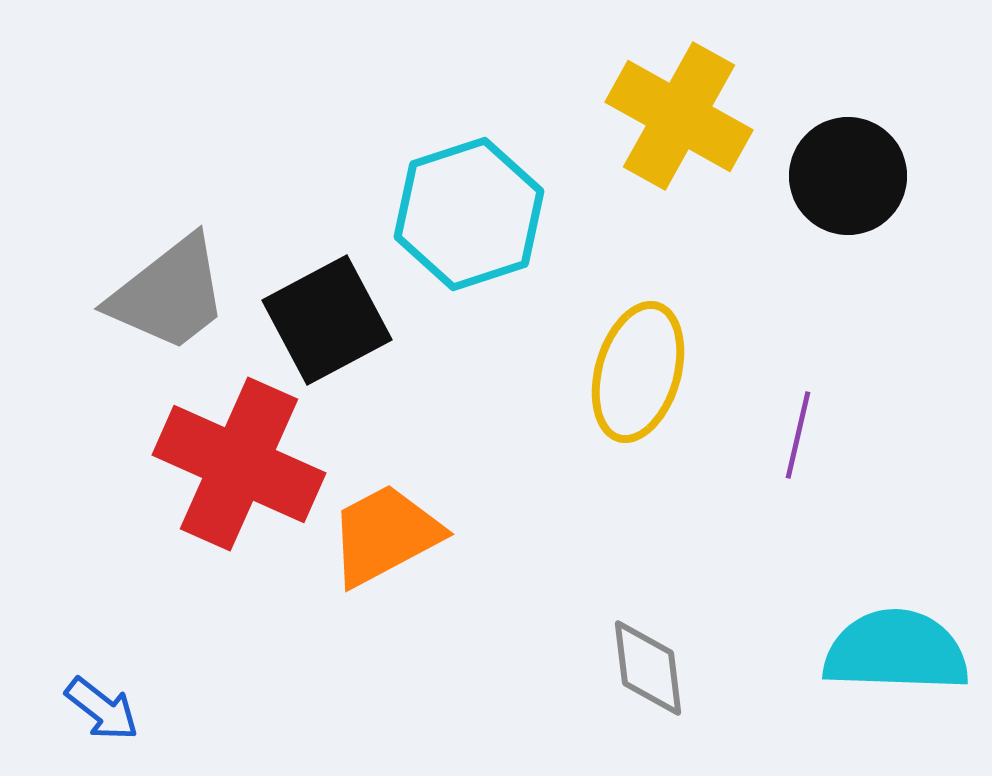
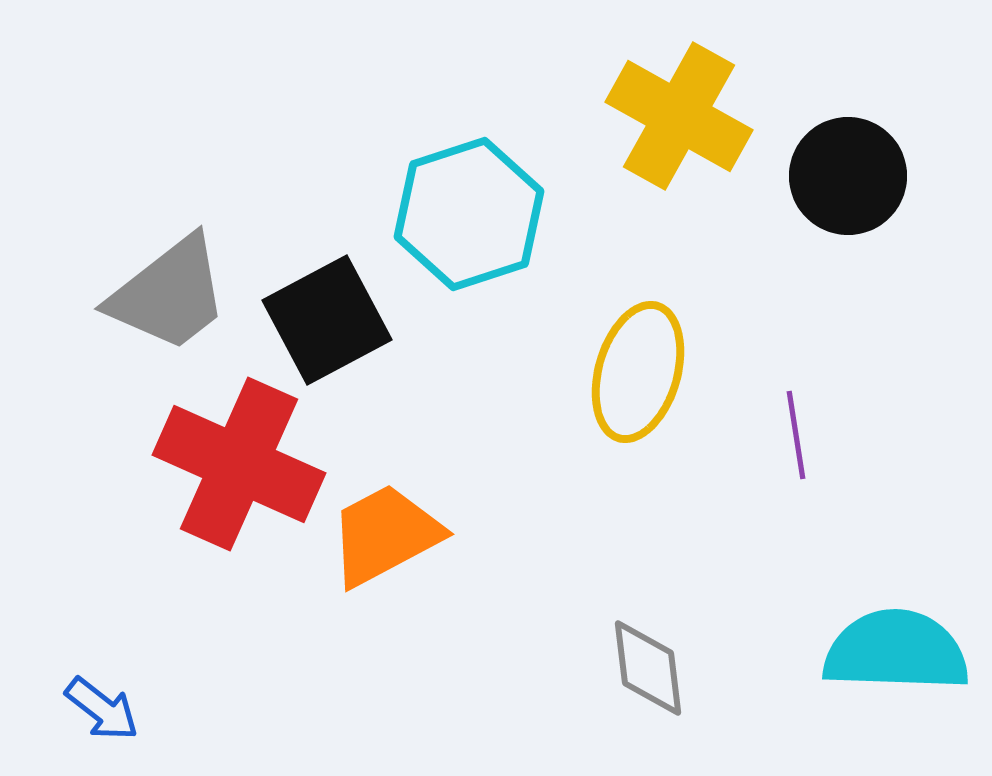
purple line: moved 2 px left; rotated 22 degrees counterclockwise
